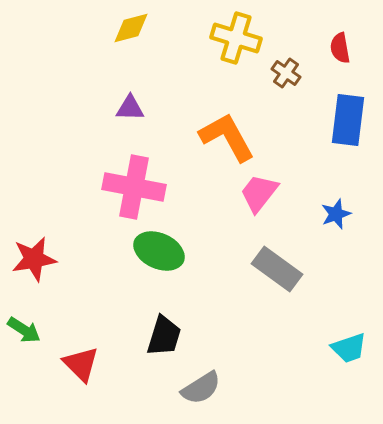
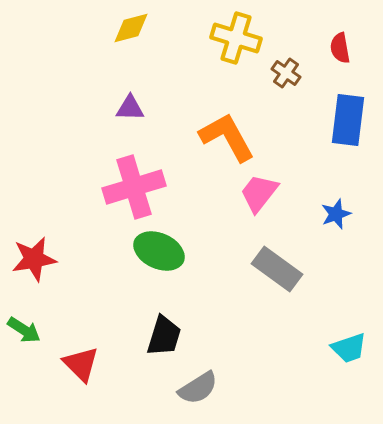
pink cross: rotated 28 degrees counterclockwise
gray semicircle: moved 3 px left
